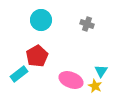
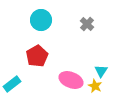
gray cross: rotated 24 degrees clockwise
cyan rectangle: moved 7 px left, 10 px down
